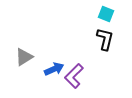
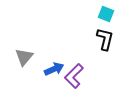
gray triangle: rotated 18 degrees counterclockwise
